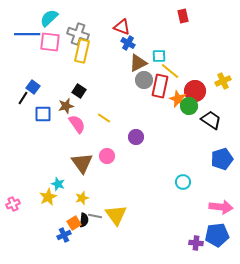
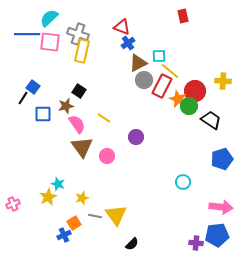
blue cross at (128, 43): rotated 24 degrees clockwise
yellow cross at (223, 81): rotated 28 degrees clockwise
red rectangle at (160, 86): moved 2 px right; rotated 15 degrees clockwise
brown triangle at (82, 163): moved 16 px up
black semicircle at (84, 220): moved 48 px right, 24 px down; rotated 40 degrees clockwise
